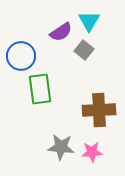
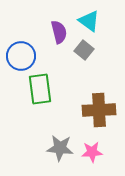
cyan triangle: rotated 25 degrees counterclockwise
purple semicircle: moved 2 px left; rotated 70 degrees counterclockwise
gray star: moved 1 px left, 1 px down
